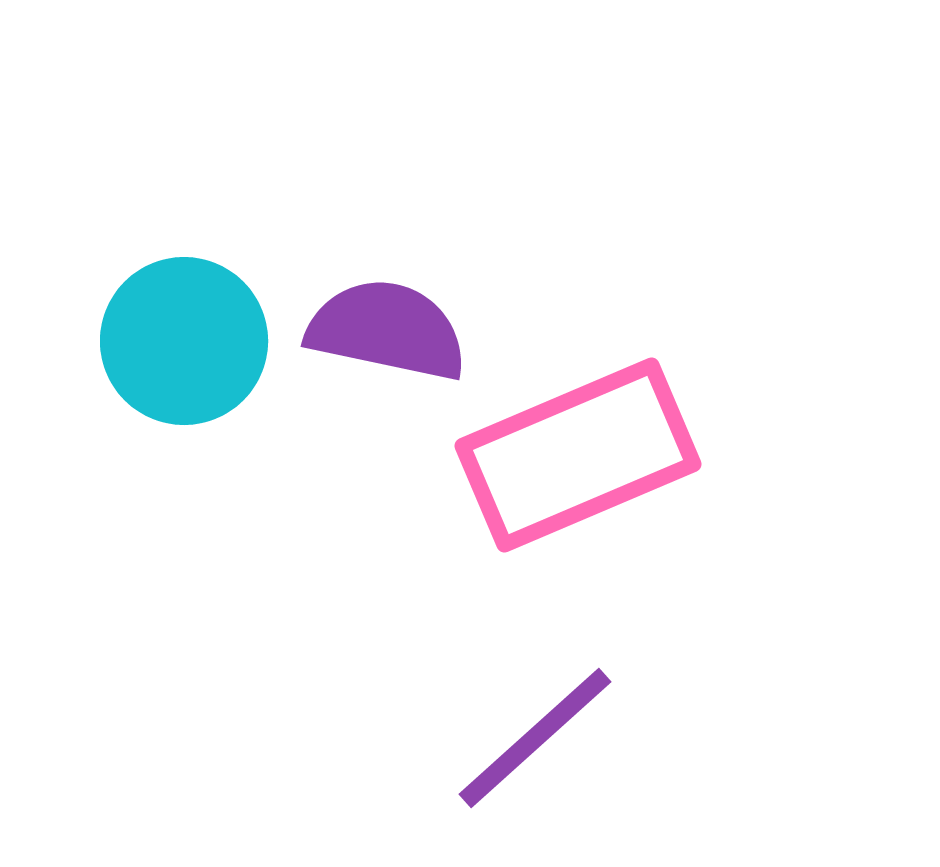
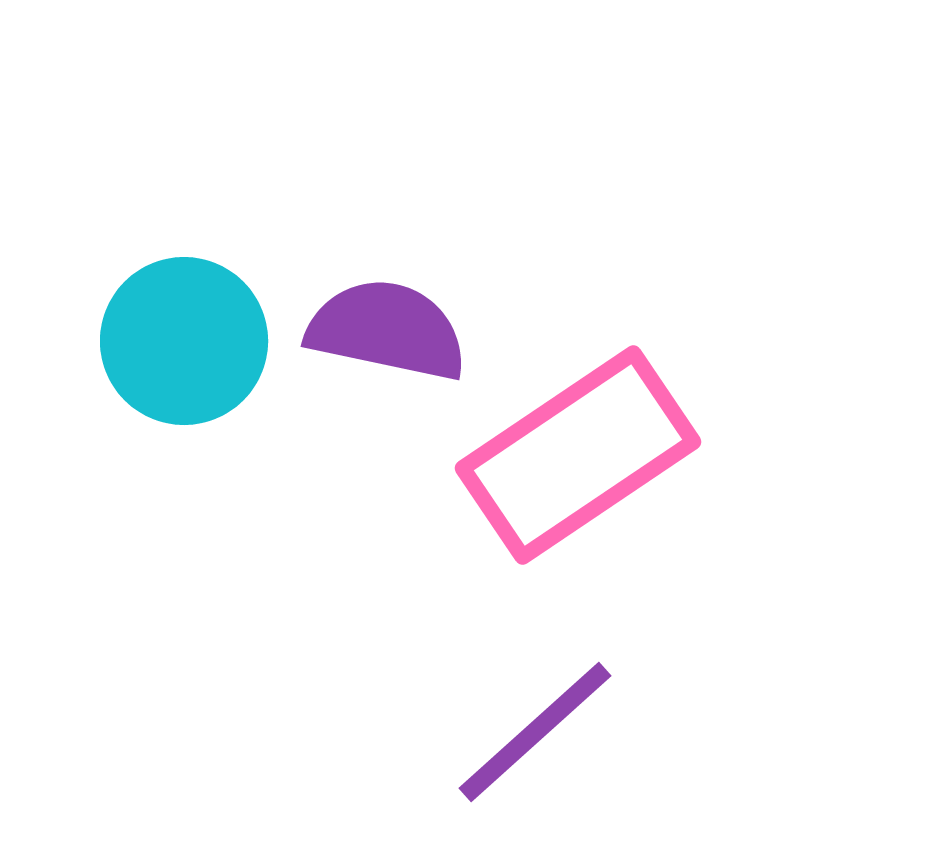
pink rectangle: rotated 11 degrees counterclockwise
purple line: moved 6 px up
